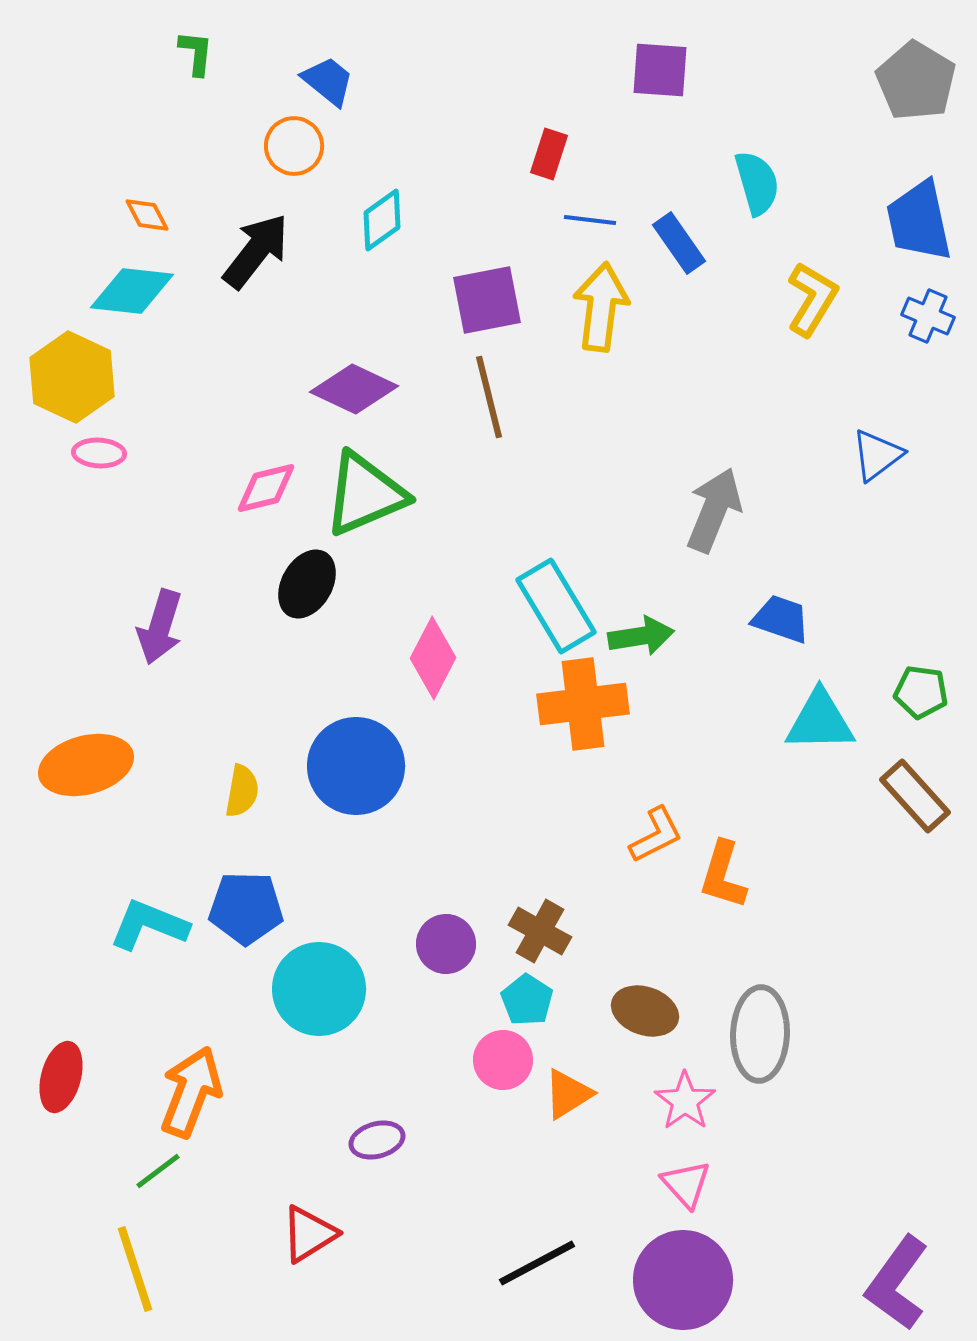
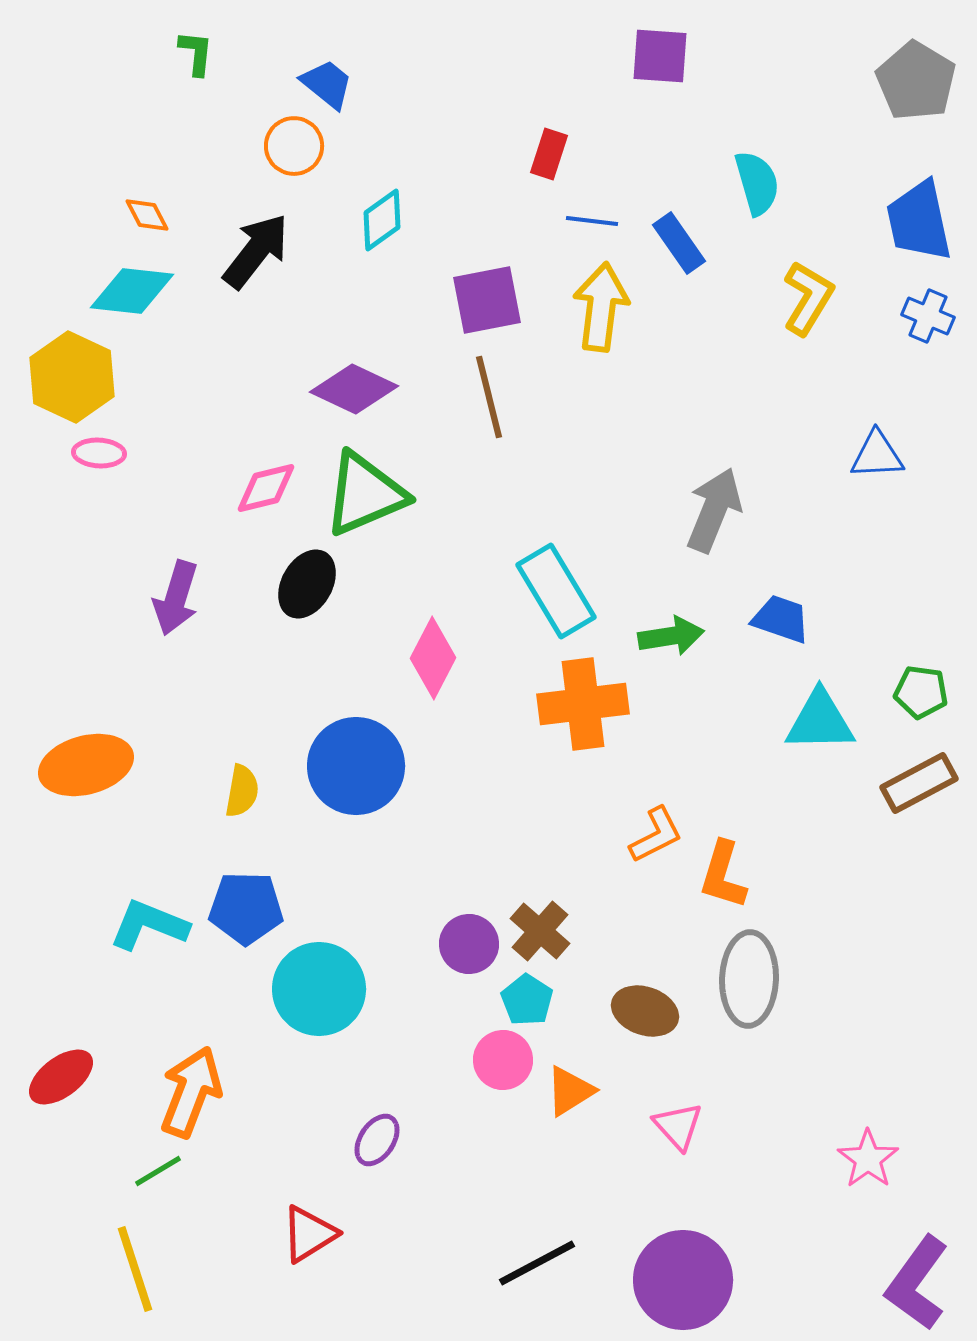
purple square at (660, 70): moved 14 px up
blue trapezoid at (328, 81): moved 1 px left, 3 px down
blue line at (590, 220): moved 2 px right, 1 px down
yellow L-shape at (812, 299): moved 4 px left, 1 px up
blue triangle at (877, 455): rotated 34 degrees clockwise
cyan rectangle at (556, 606): moved 15 px up
purple arrow at (160, 627): moved 16 px right, 29 px up
green arrow at (641, 636): moved 30 px right
brown rectangle at (915, 796): moved 4 px right, 13 px up; rotated 76 degrees counterclockwise
brown cross at (540, 931): rotated 12 degrees clockwise
purple circle at (446, 944): moved 23 px right
gray ellipse at (760, 1034): moved 11 px left, 55 px up
red ellipse at (61, 1077): rotated 38 degrees clockwise
orange triangle at (568, 1094): moved 2 px right, 3 px up
pink star at (685, 1101): moved 183 px right, 58 px down
purple ellipse at (377, 1140): rotated 42 degrees counterclockwise
green line at (158, 1171): rotated 6 degrees clockwise
pink triangle at (686, 1184): moved 8 px left, 58 px up
purple L-shape at (897, 1283): moved 20 px right
